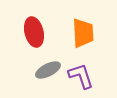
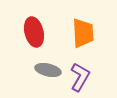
gray ellipse: rotated 40 degrees clockwise
purple L-shape: moved 1 px left, 1 px down; rotated 48 degrees clockwise
